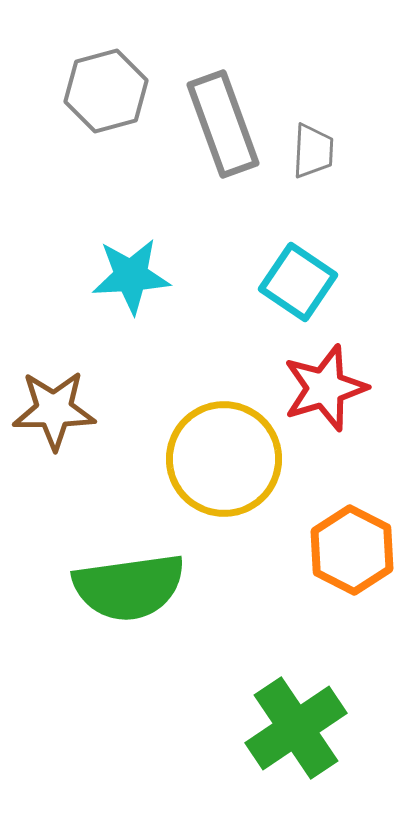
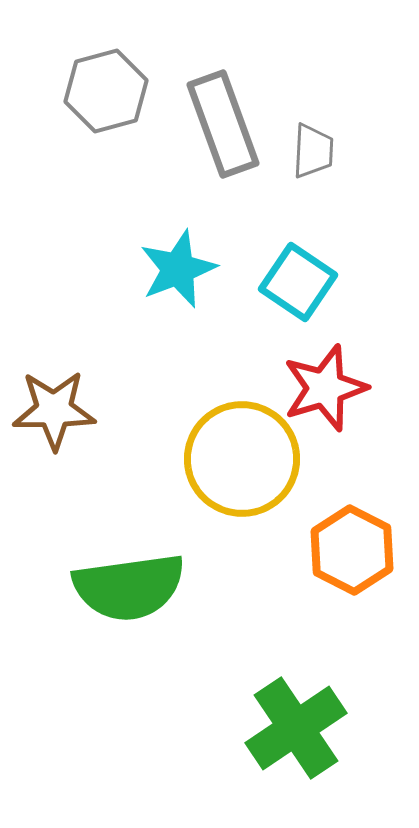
cyan star: moved 47 px right, 7 px up; rotated 18 degrees counterclockwise
yellow circle: moved 18 px right
